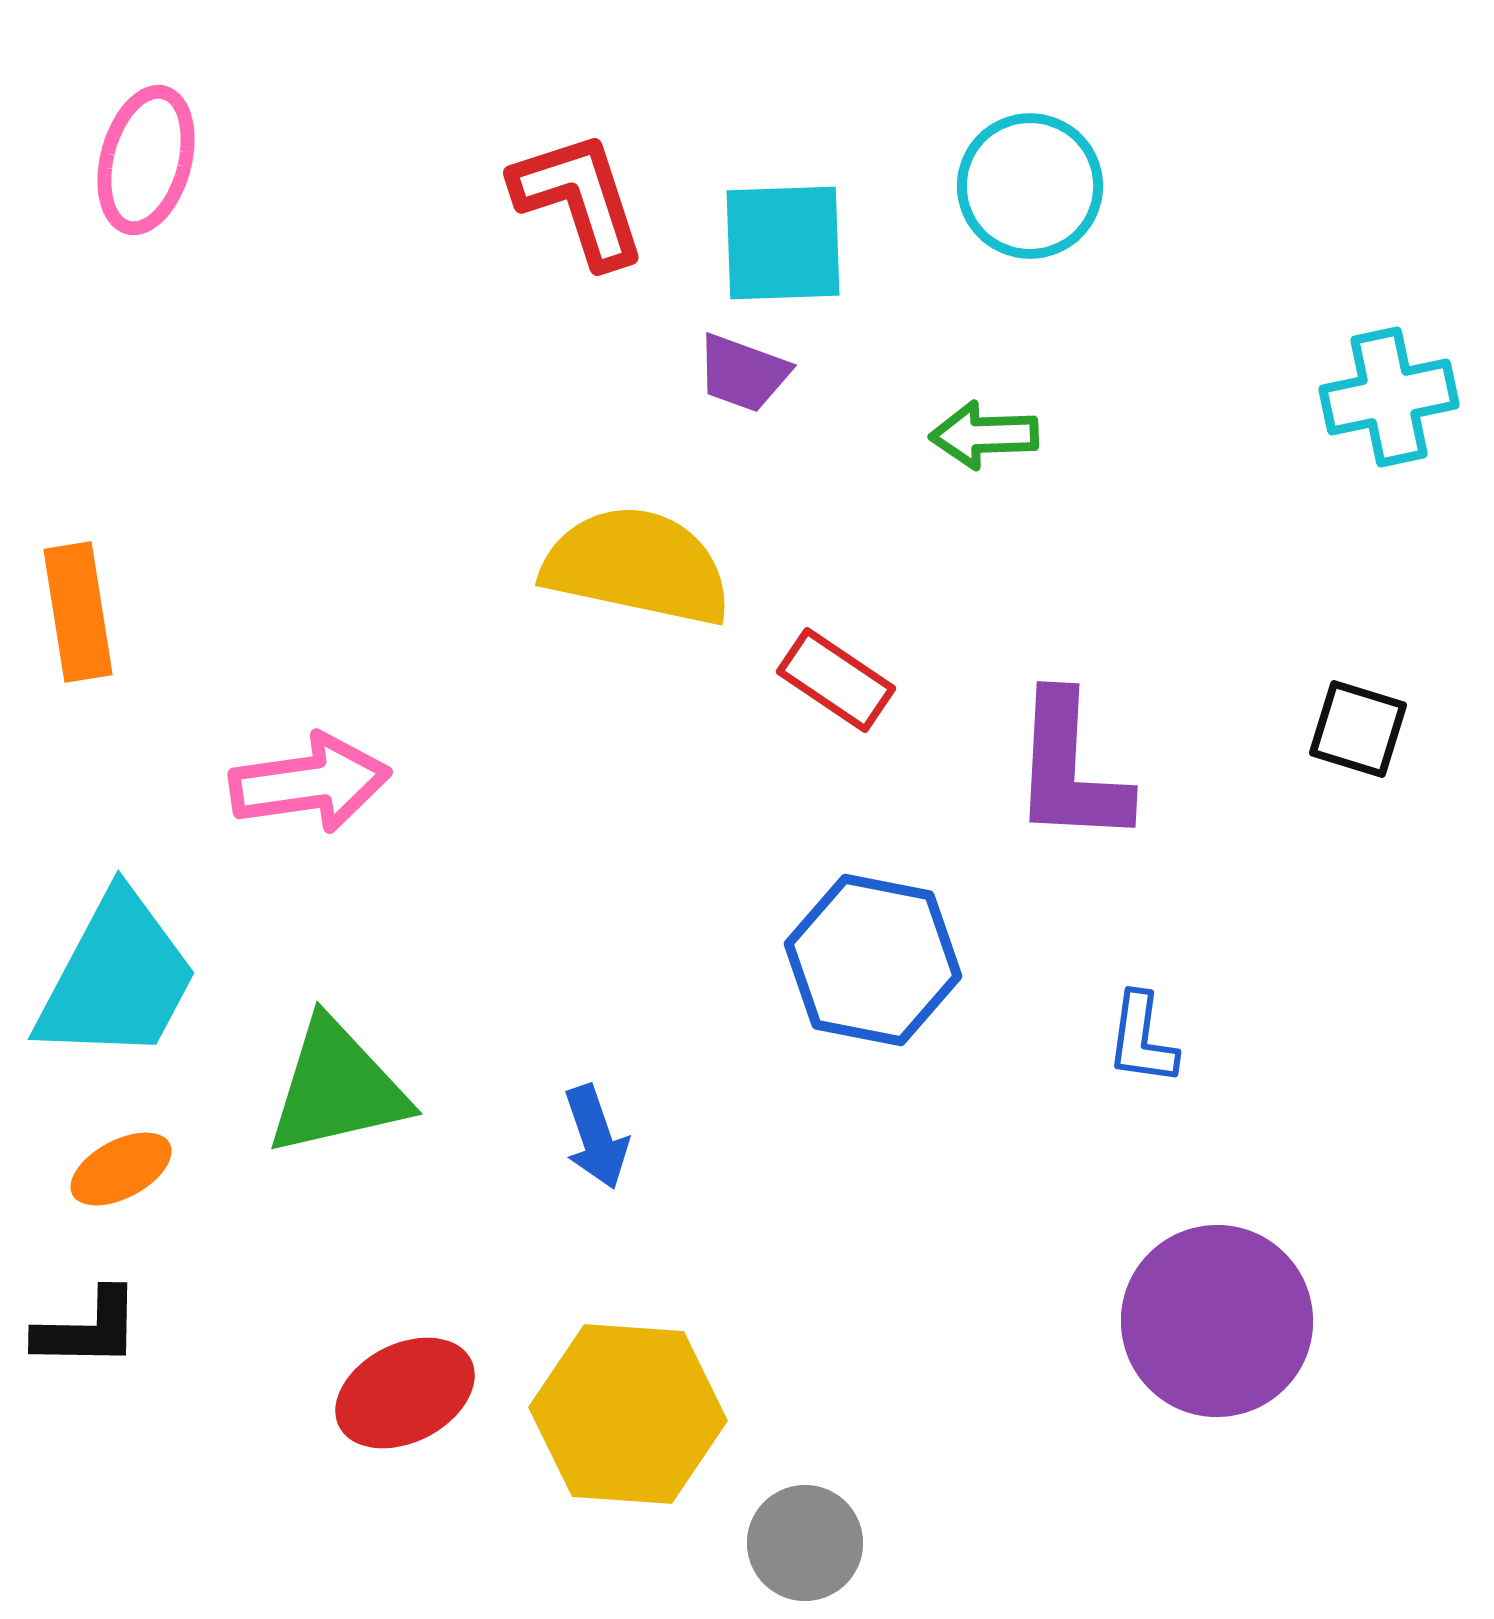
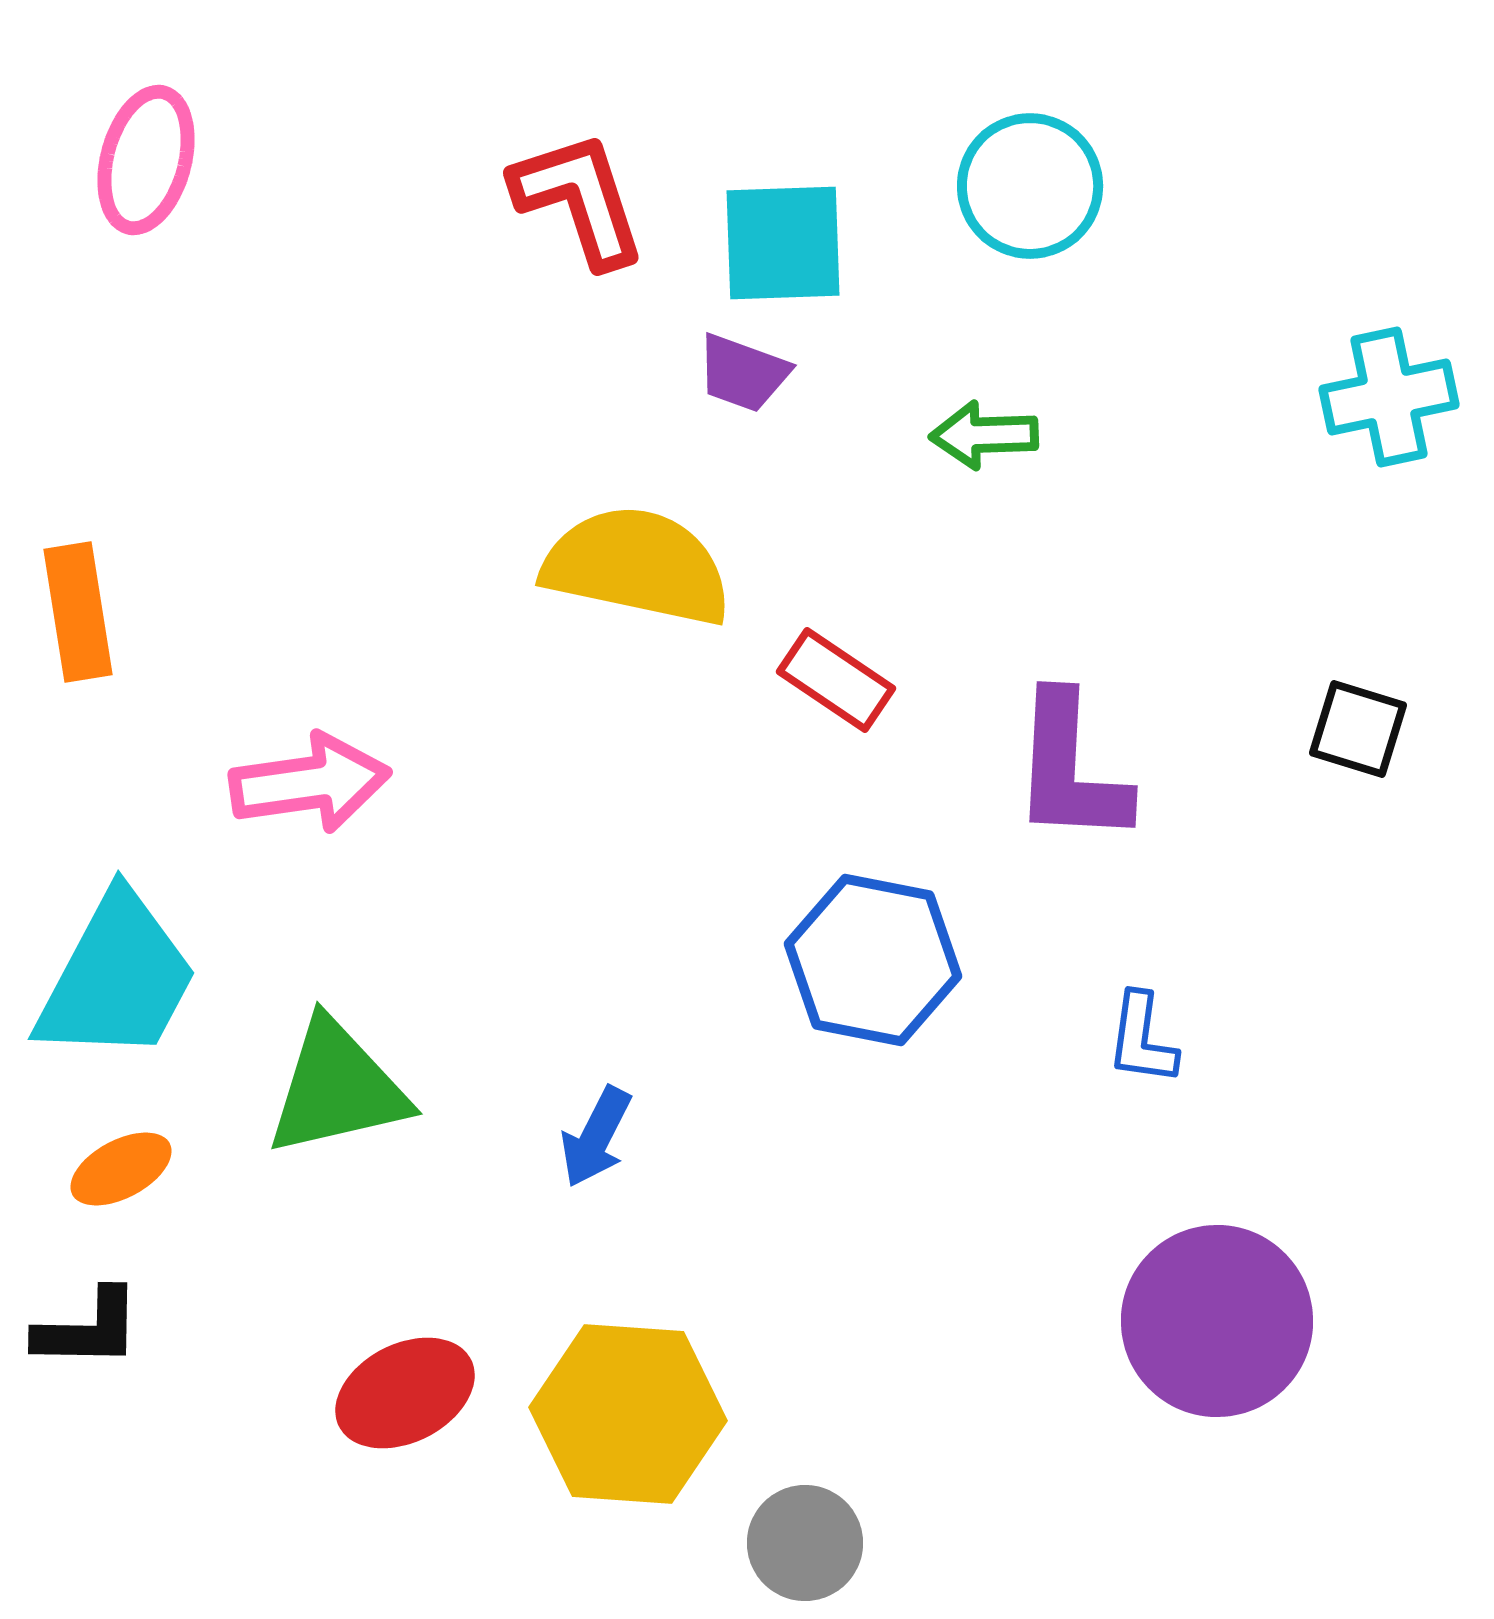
blue arrow: rotated 46 degrees clockwise
